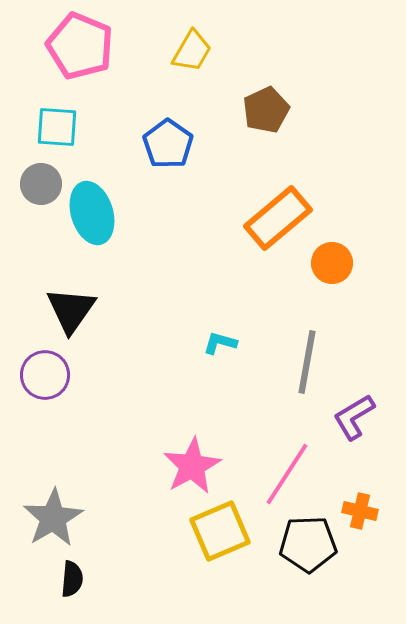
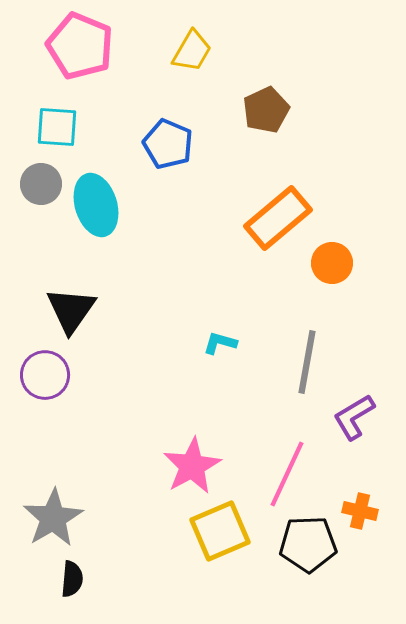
blue pentagon: rotated 12 degrees counterclockwise
cyan ellipse: moved 4 px right, 8 px up
pink line: rotated 8 degrees counterclockwise
